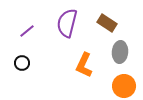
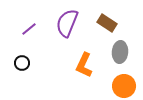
purple semicircle: rotated 8 degrees clockwise
purple line: moved 2 px right, 2 px up
